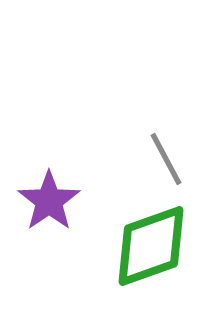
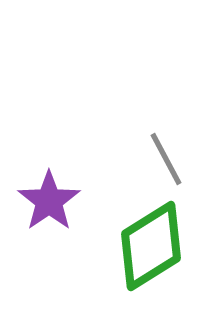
green diamond: rotated 12 degrees counterclockwise
